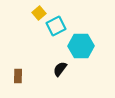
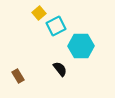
black semicircle: rotated 105 degrees clockwise
brown rectangle: rotated 32 degrees counterclockwise
